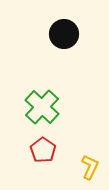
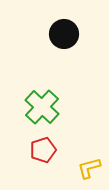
red pentagon: rotated 20 degrees clockwise
yellow L-shape: moved 1 px left, 1 px down; rotated 130 degrees counterclockwise
